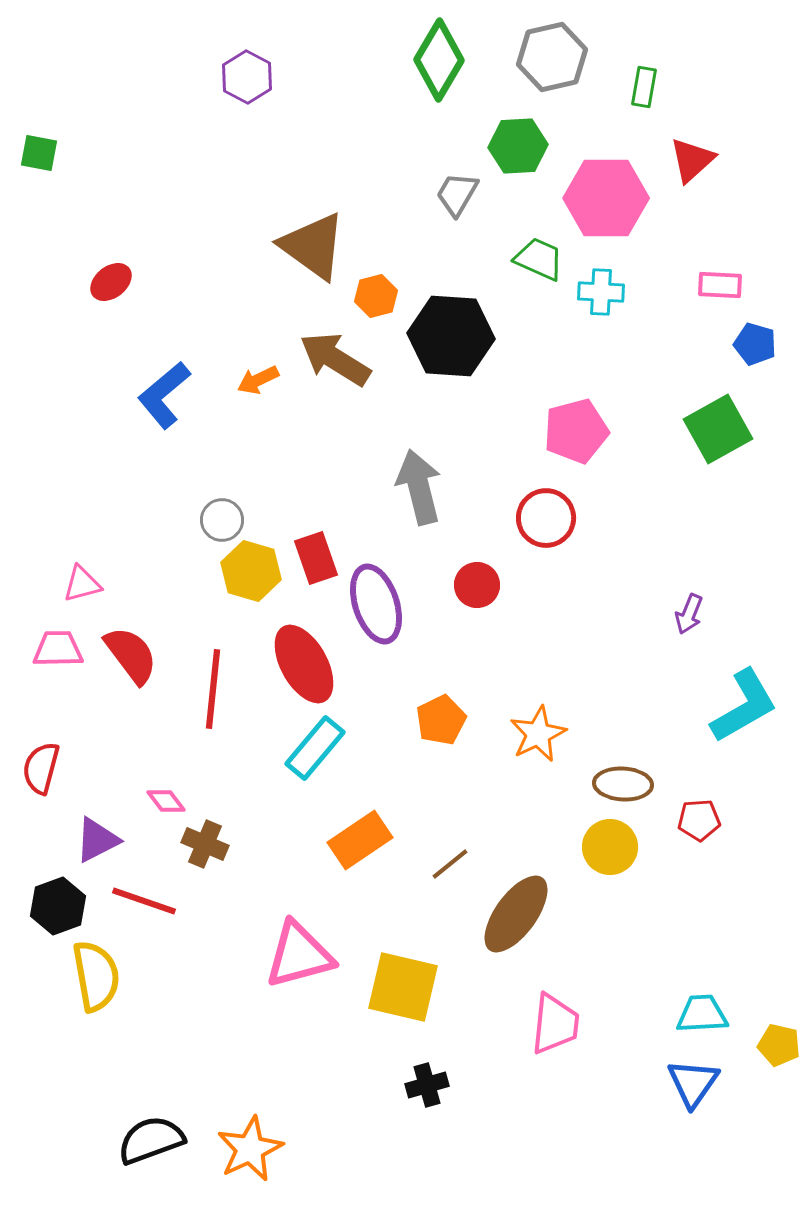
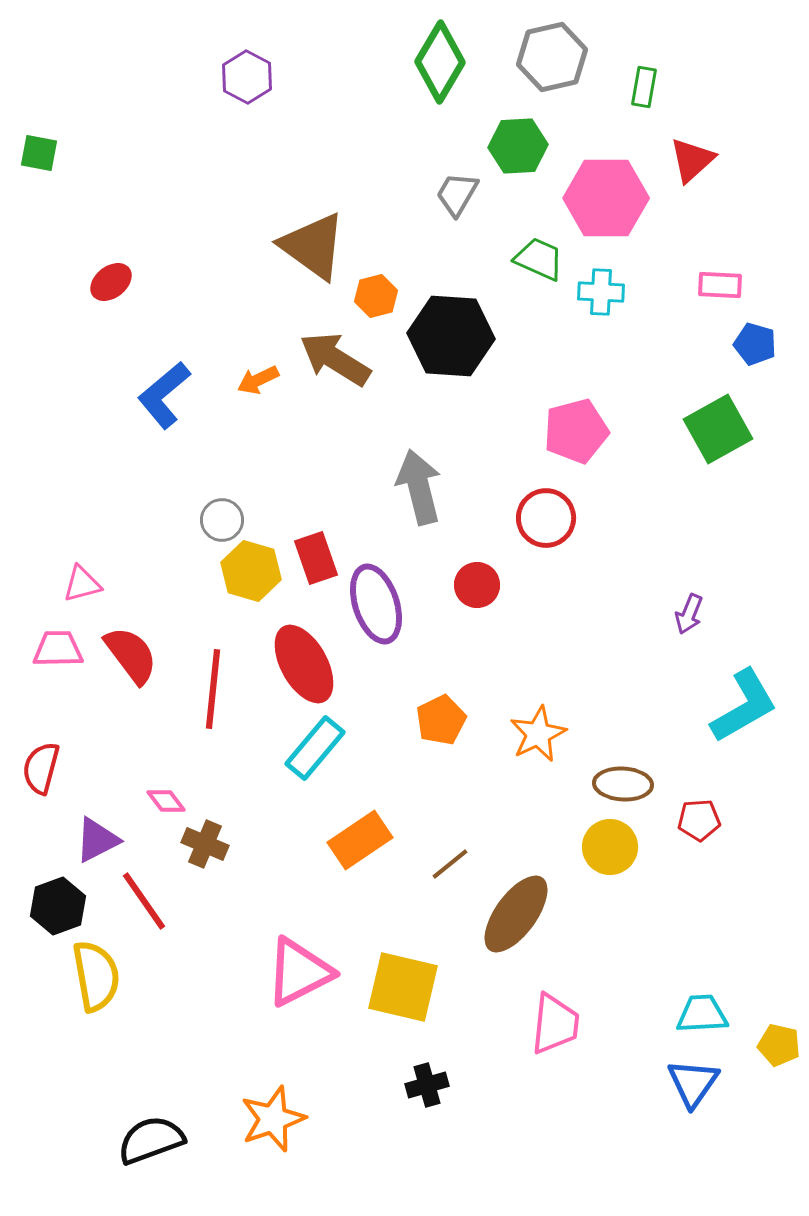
green diamond at (439, 60): moved 1 px right, 2 px down
red line at (144, 901): rotated 36 degrees clockwise
pink triangle at (299, 955): moved 17 px down; rotated 12 degrees counterclockwise
orange star at (250, 1149): moved 23 px right, 30 px up; rotated 6 degrees clockwise
